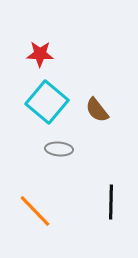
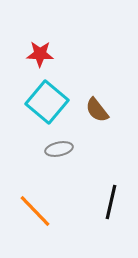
gray ellipse: rotated 16 degrees counterclockwise
black line: rotated 12 degrees clockwise
